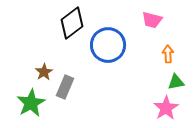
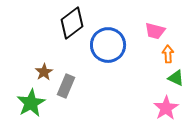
pink trapezoid: moved 3 px right, 11 px down
green triangle: moved 4 px up; rotated 36 degrees clockwise
gray rectangle: moved 1 px right, 1 px up
